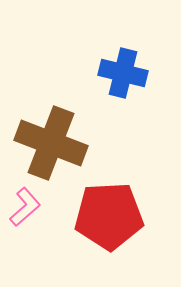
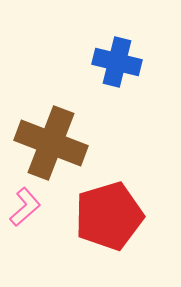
blue cross: moved 6 px left, 11 px up
red pentagon: rotated 14 degrees counterclockwise
